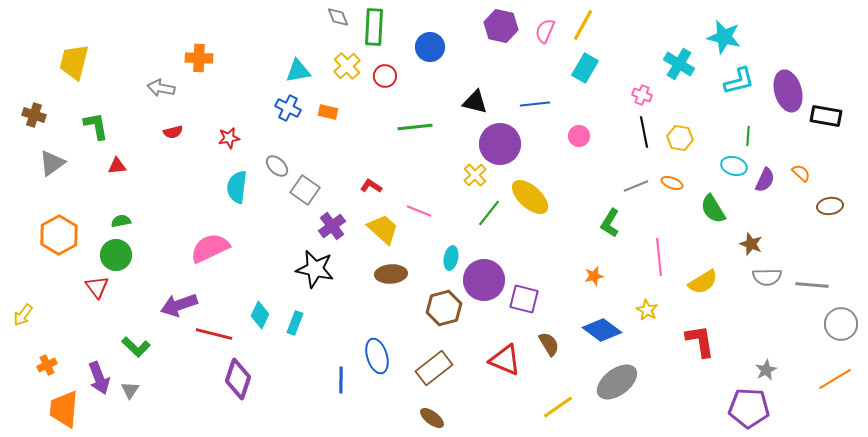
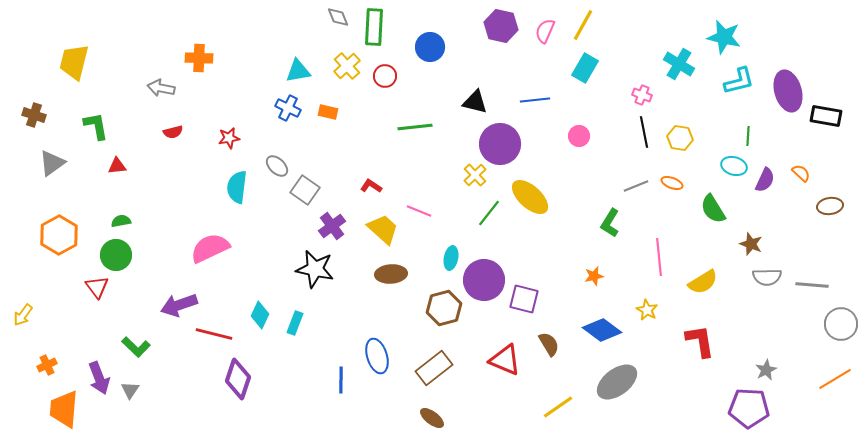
blue line at (535, 104): moved 4 px up
